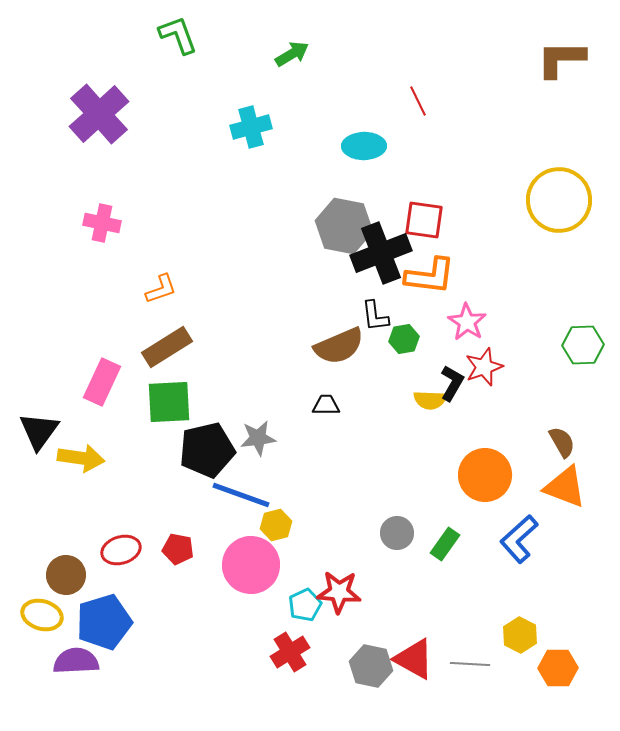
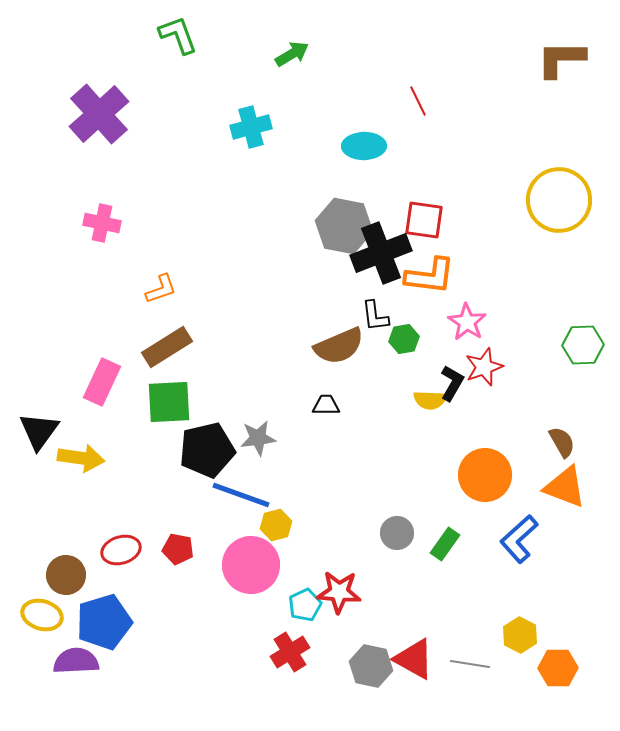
gray line at (470, 664): rotated 6 degrees clockwise
